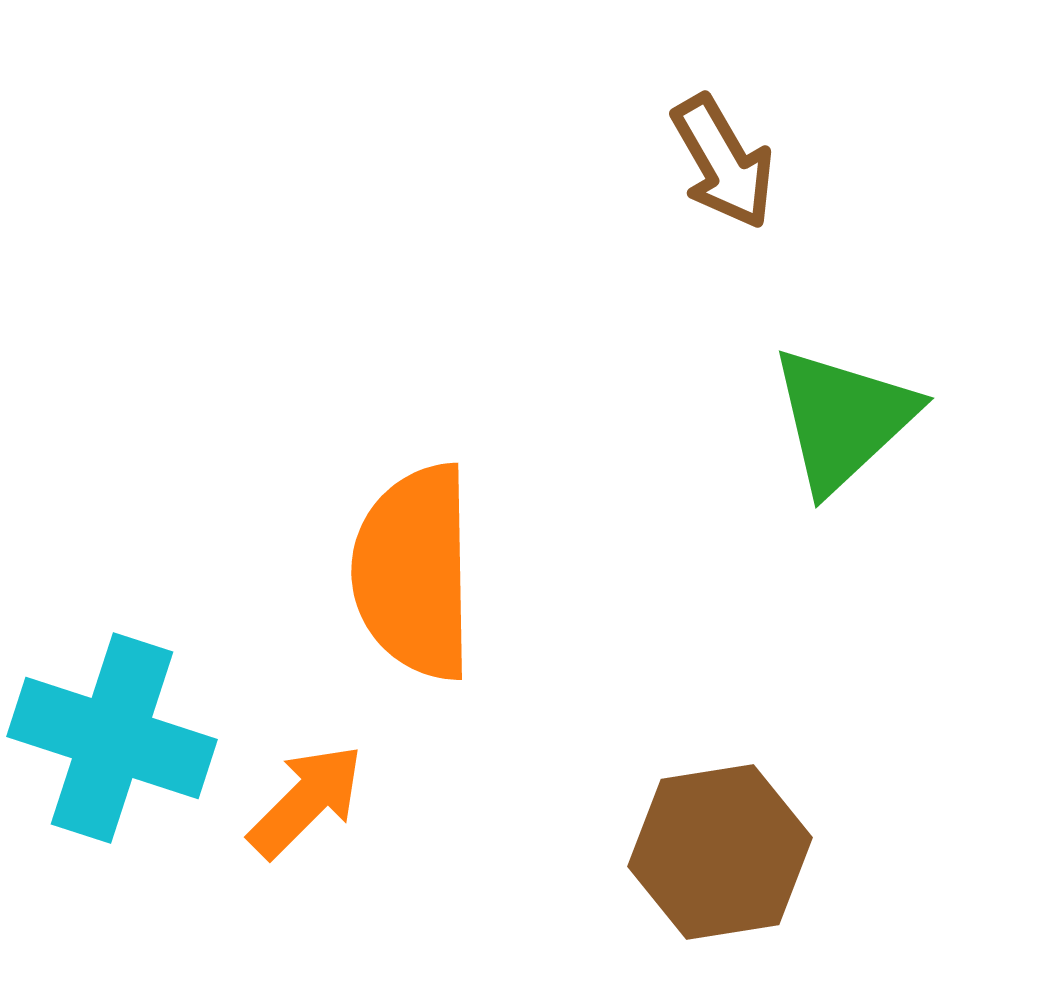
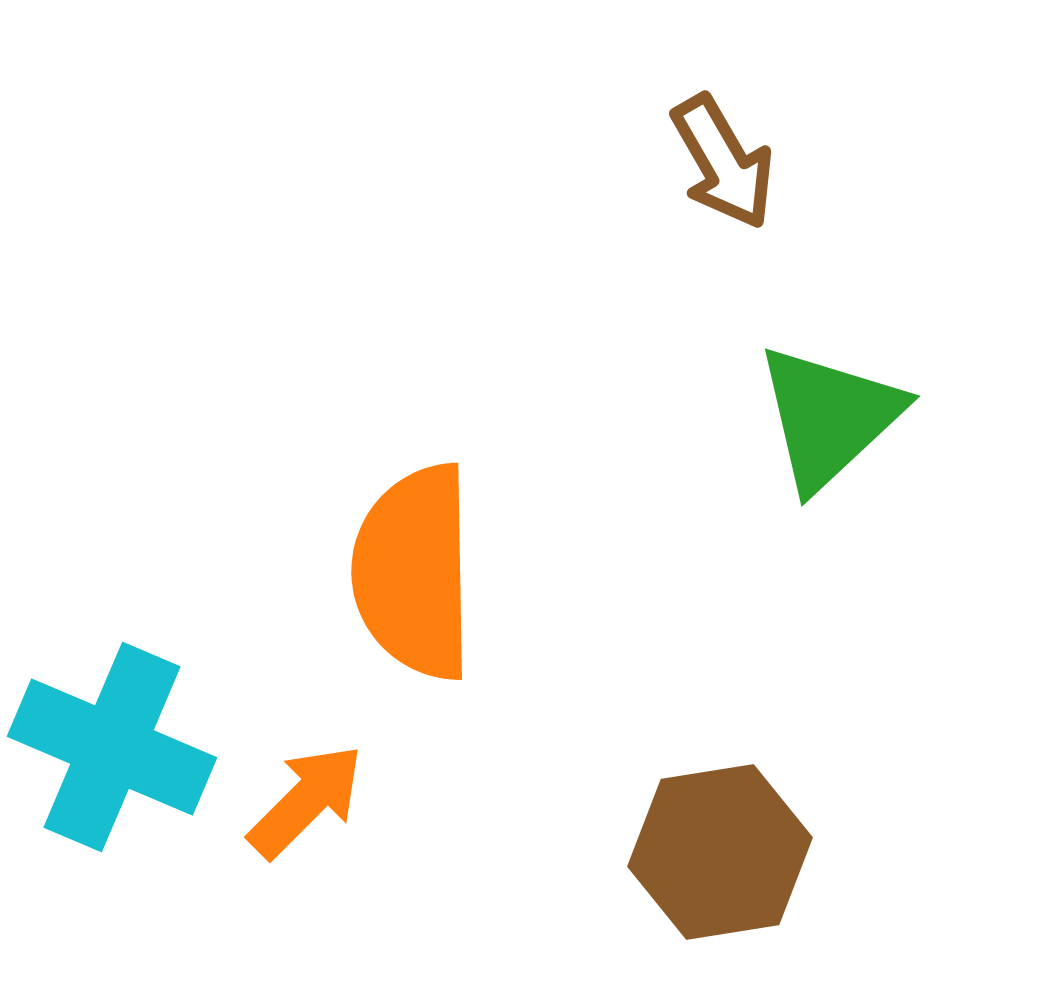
green triangle: moved 14 px left, 2 px up
cyan cross: moved 9 px down; rotated 5 degrees clockwise
